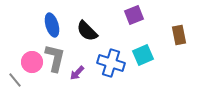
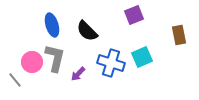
cyan square: moved 1 px left, 2 px down
purple arrow: moved 1 px right, 1 px down
